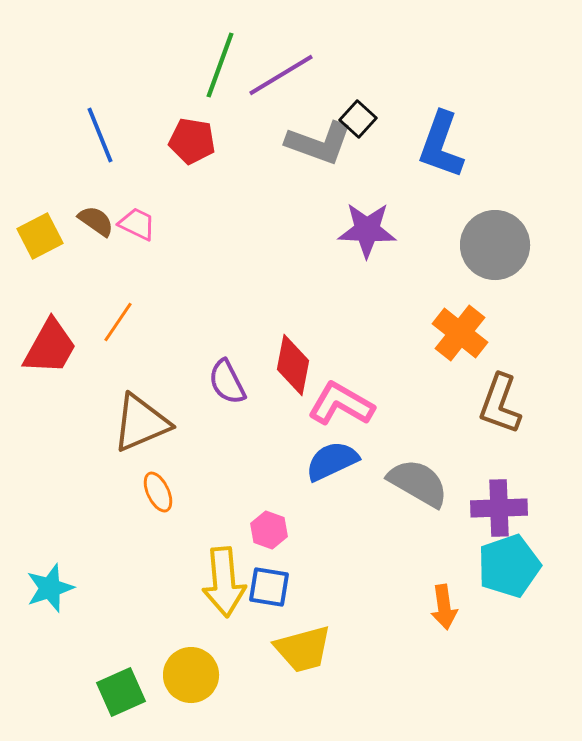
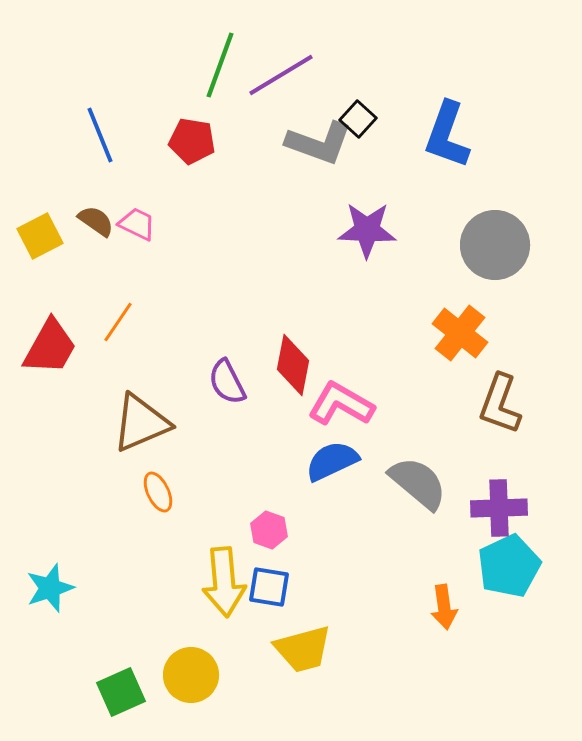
blue L-shape: moved 6 px right, 10 px up
gray semicircle: rotated 10 degrees clockwise
cyan pentagon: rotated 6 degrees counterclockwise
